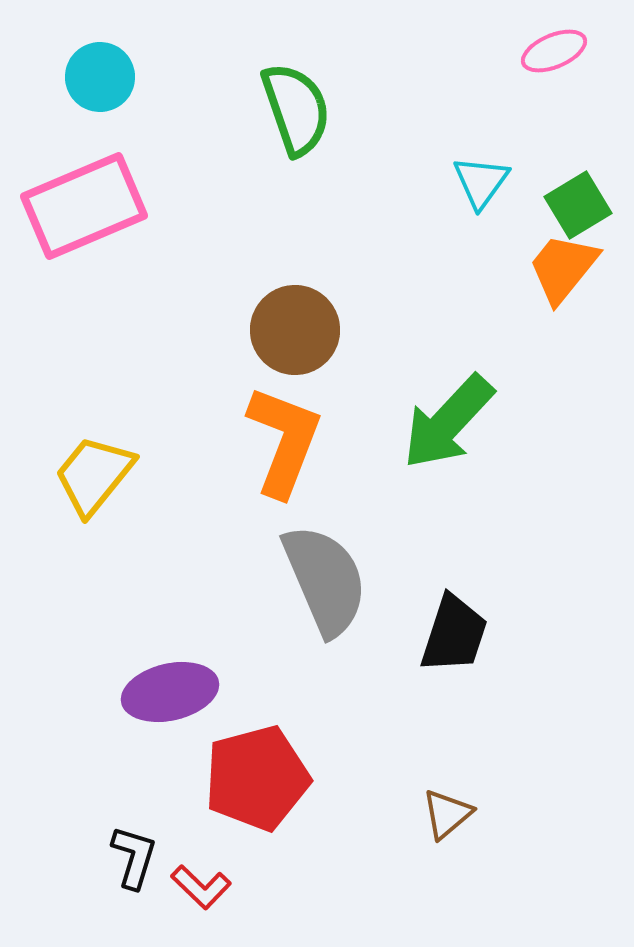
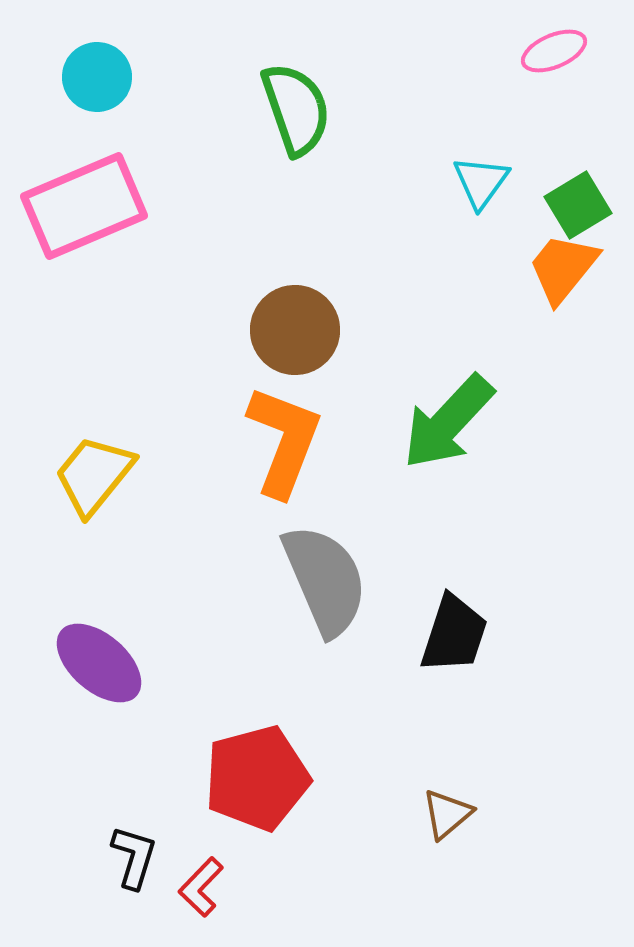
cyan circle: moved 3 px left
purple ellipse: moved 71 px left, 29 px up; rotated 54 degrees clockwise
red L-shape: rotated 90 degrees clockwise
